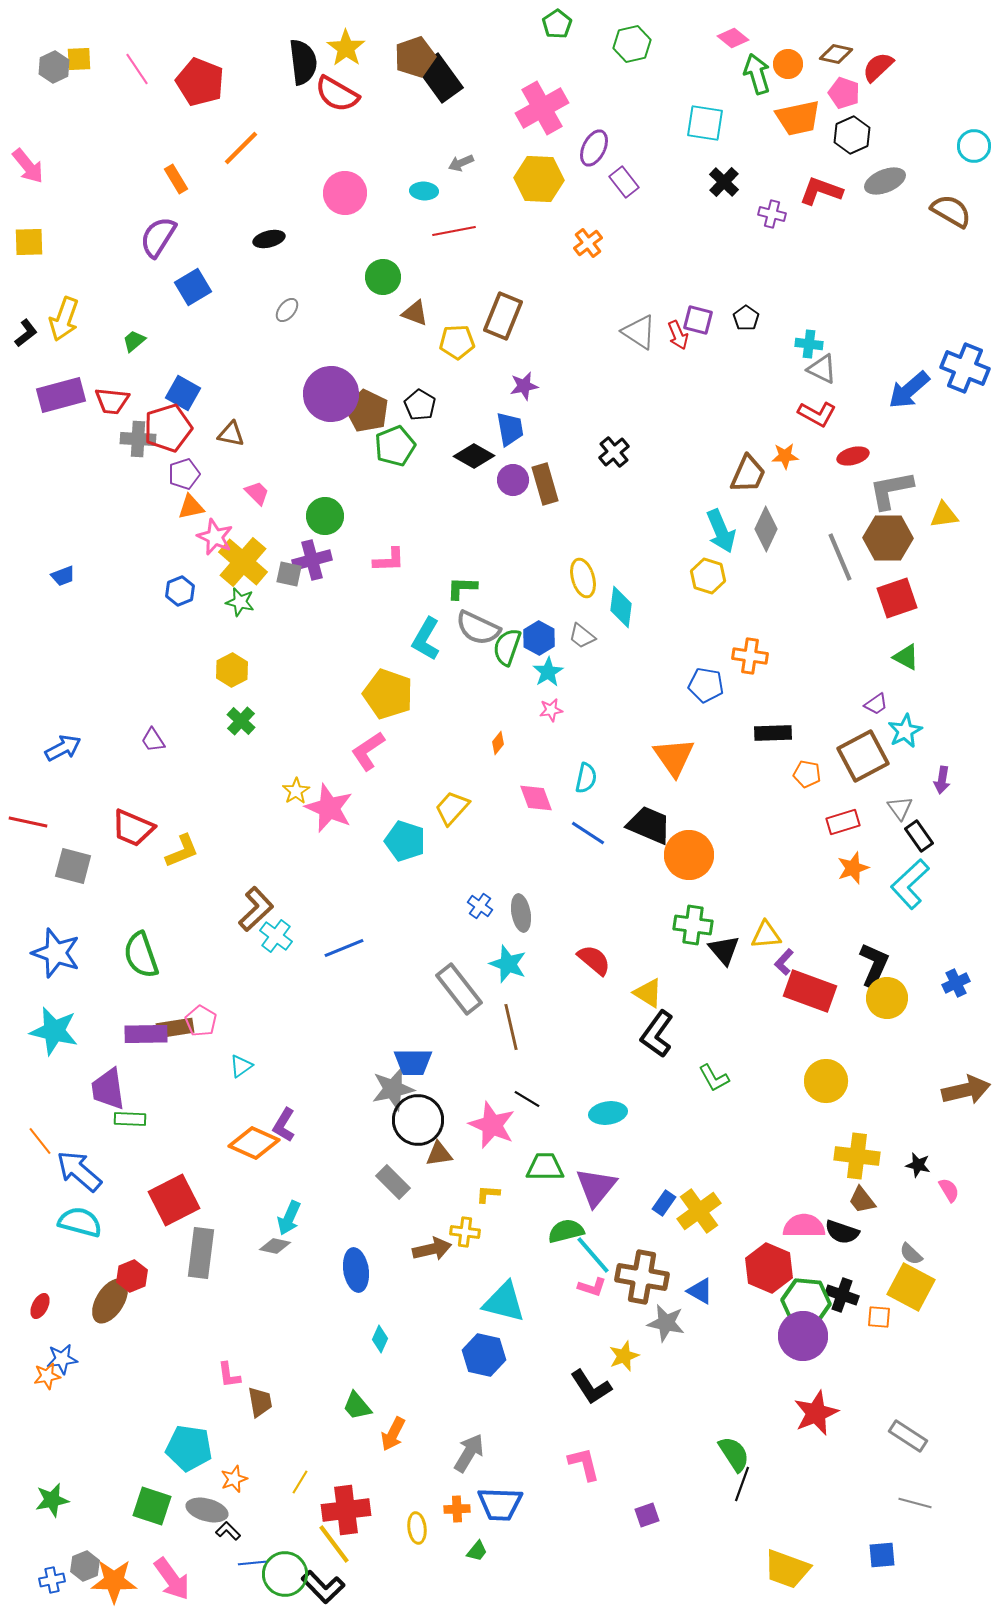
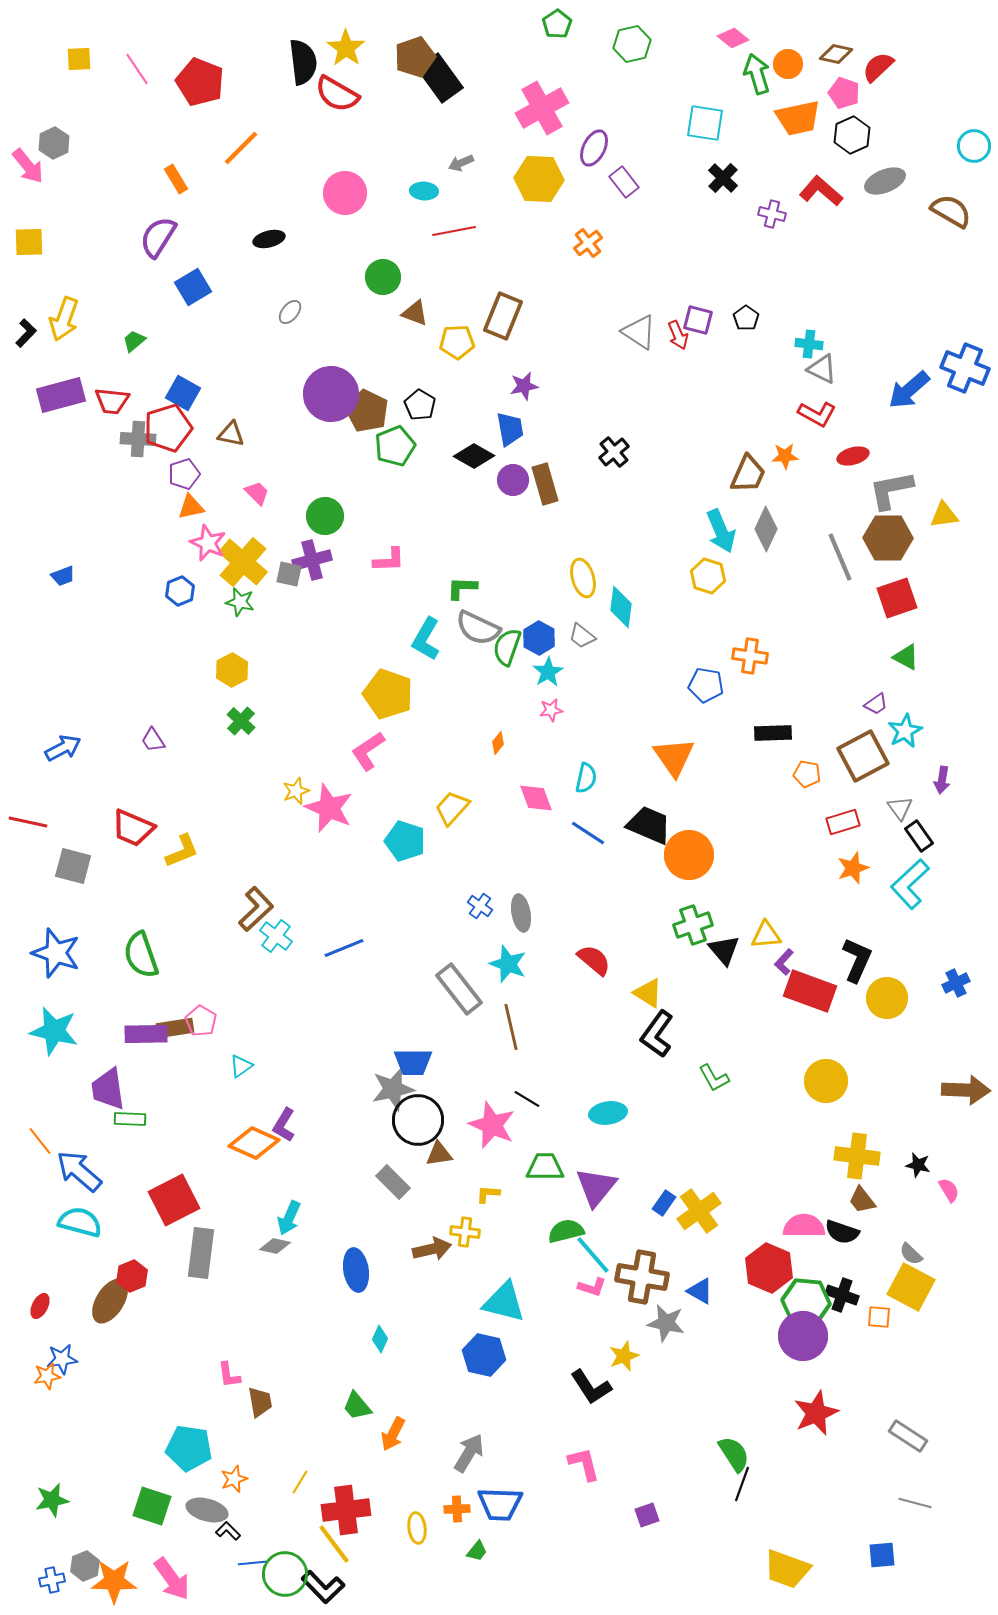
gray hexagon at (54, 67): moved 76 px down
black cross at (724, 182): moved 1 px left, 4 px up
red L-shape at (821, 191): rotated 21 degrees clockwise
gray ellipse at (287, 310): moved 3 px right, 2 px down
black L-shape at (26, 333): rotated 8 degrees counterclockwise
pink star at (215, 537): moved 7 px left, 6 px down
yellow star at (296, 791): rotated 12 degrees clockwise
green cross at (693, 925): rotated 27 degrees counterclockwise
black L-shape at (874, 965): moved 17 px left, 5 px up
brown arrow at (966, 1090): rotated 15 degrees clockwise
